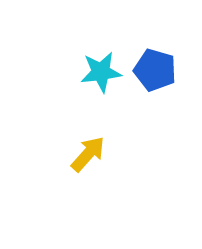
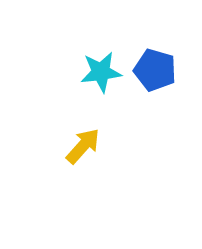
yellow arrow: moved 5 px left, 8 px up
